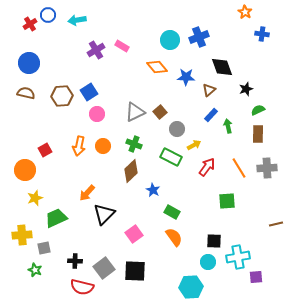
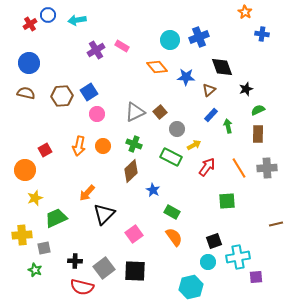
black square at (214, 241): rotated 21 degrees counterclockwise
cyan hexagon at (191, 287): rotated 10 degrees counterclockwise
